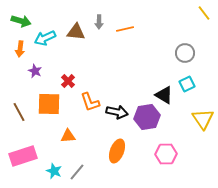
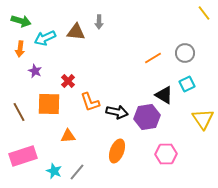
orange line: moved 28 px right, 29 px down; rotated 18 degrees counterclockwise
